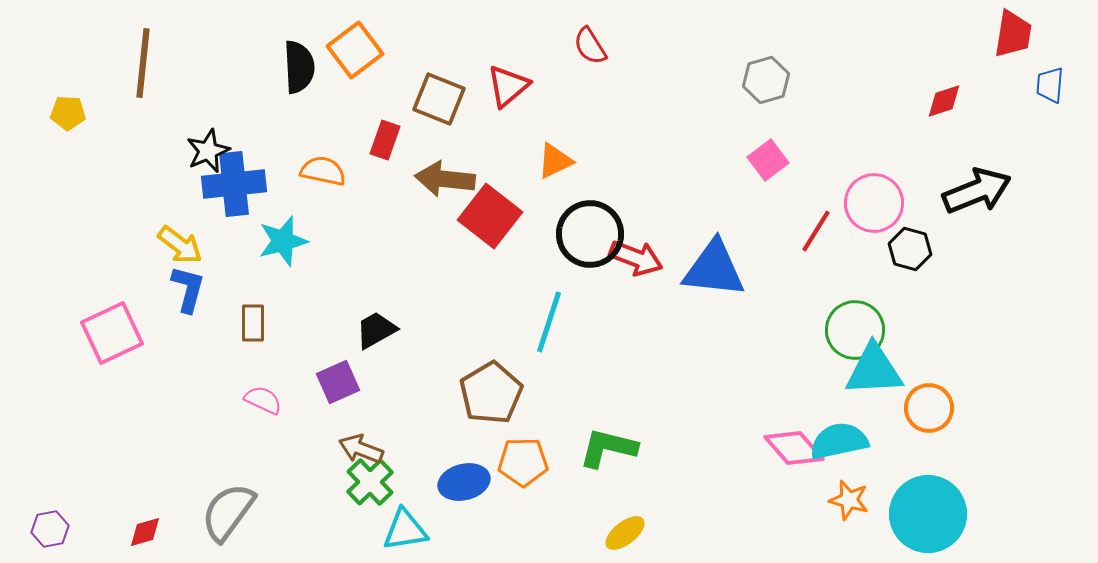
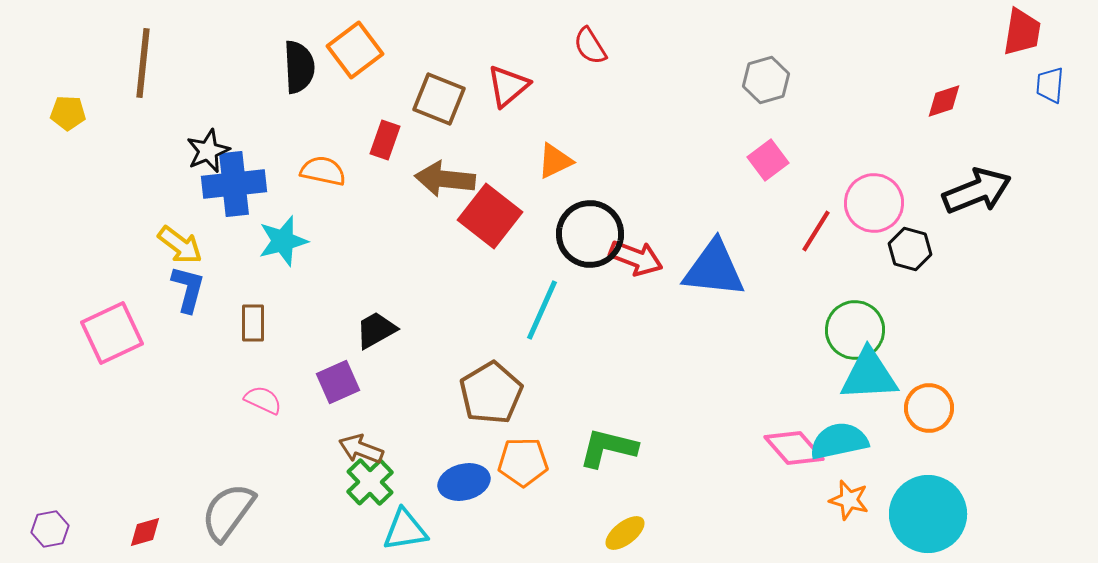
red trapezoid at (1013, 34): moved 9 px right, 2 px up
cyan line at (549, 322): moved 7 px left, 12 px up; rotated 6 degrees clockwise
cyan triangle at (874, 370): moved 5 px left, 5 px down
